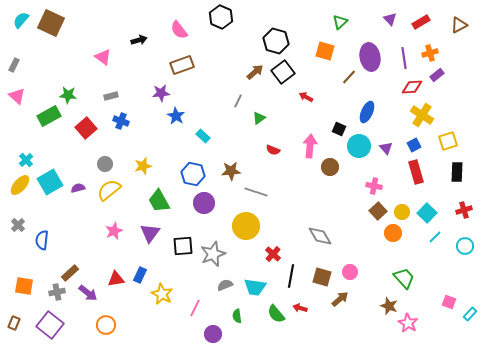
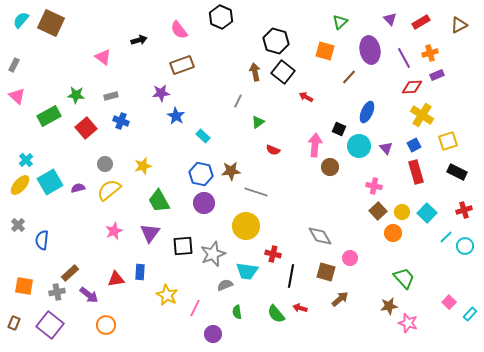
purple ellipse at (370, 57): moved 7 px up
purple line at (404, 58): rotated 20 degrees counterclockwise
brown arrow at (255, 72): rotated 60 degrees counterclockwise
black square at (283, 72): rotated 15 degrees counterclockwise
purple rectangle at (437, 75): rotated 16 degrees clockwise
green star at (68, 95): moved 8 px right
green triangle at (259, 118): moved 1 px left, 4 px down
pink arrow at (310, 146): moved 5 px right, 1 px up
black rectangle at (457, 172): rotated 66 degrees counterclockwise
blue hexagon at (193, 174): moved 8 px right
cyan line at (435, 237): moved 11 px right
red cross at (273, 254): rotated 28 degrees counterclockwise
pink circle at (350, 272): moved 14 px up
blue rectangle at (140, 275): moved 3 px up; rotated 21 degrees counterclockwise
brown square at (322, 277): moved 4 px right, 5 px up
cyan trapezoid at (255, 287): moved 8 px left, 16 px up
purple arrow at (88, 293): moved 1 px right, 2 px down
yellow star at (162, 294): moved 5 px right, 1 px down
pink square at (449, 302): rotated 24 degrees clockwise
brown star at (389, 306): rotated 30 degrees counterclockwise
green semicircle at (237, 316): moved 4 px up
pink star at (408, 323): rotated 12 degrees counterclockwise
